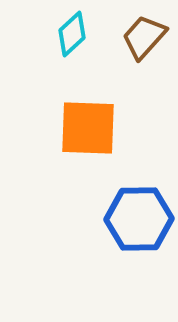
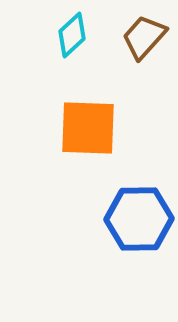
cyan diamond: moved 1 px down
